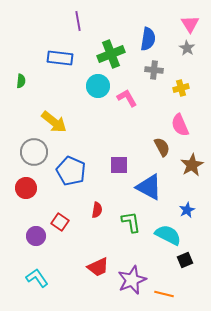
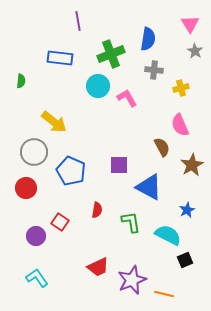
gray star: moved 8 px right, 3 px down
